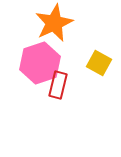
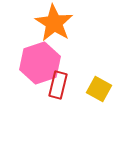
orange star: rotated 15 degrees counterclockwise
yellow square: moved 26 px down
